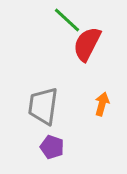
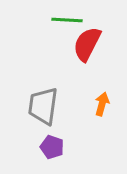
green line: rotated 40 degrees counterclockwise
